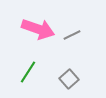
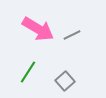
pink arrow: rotated 12 degrees clockwise
gray square: moved 4 px left, 2 px down
